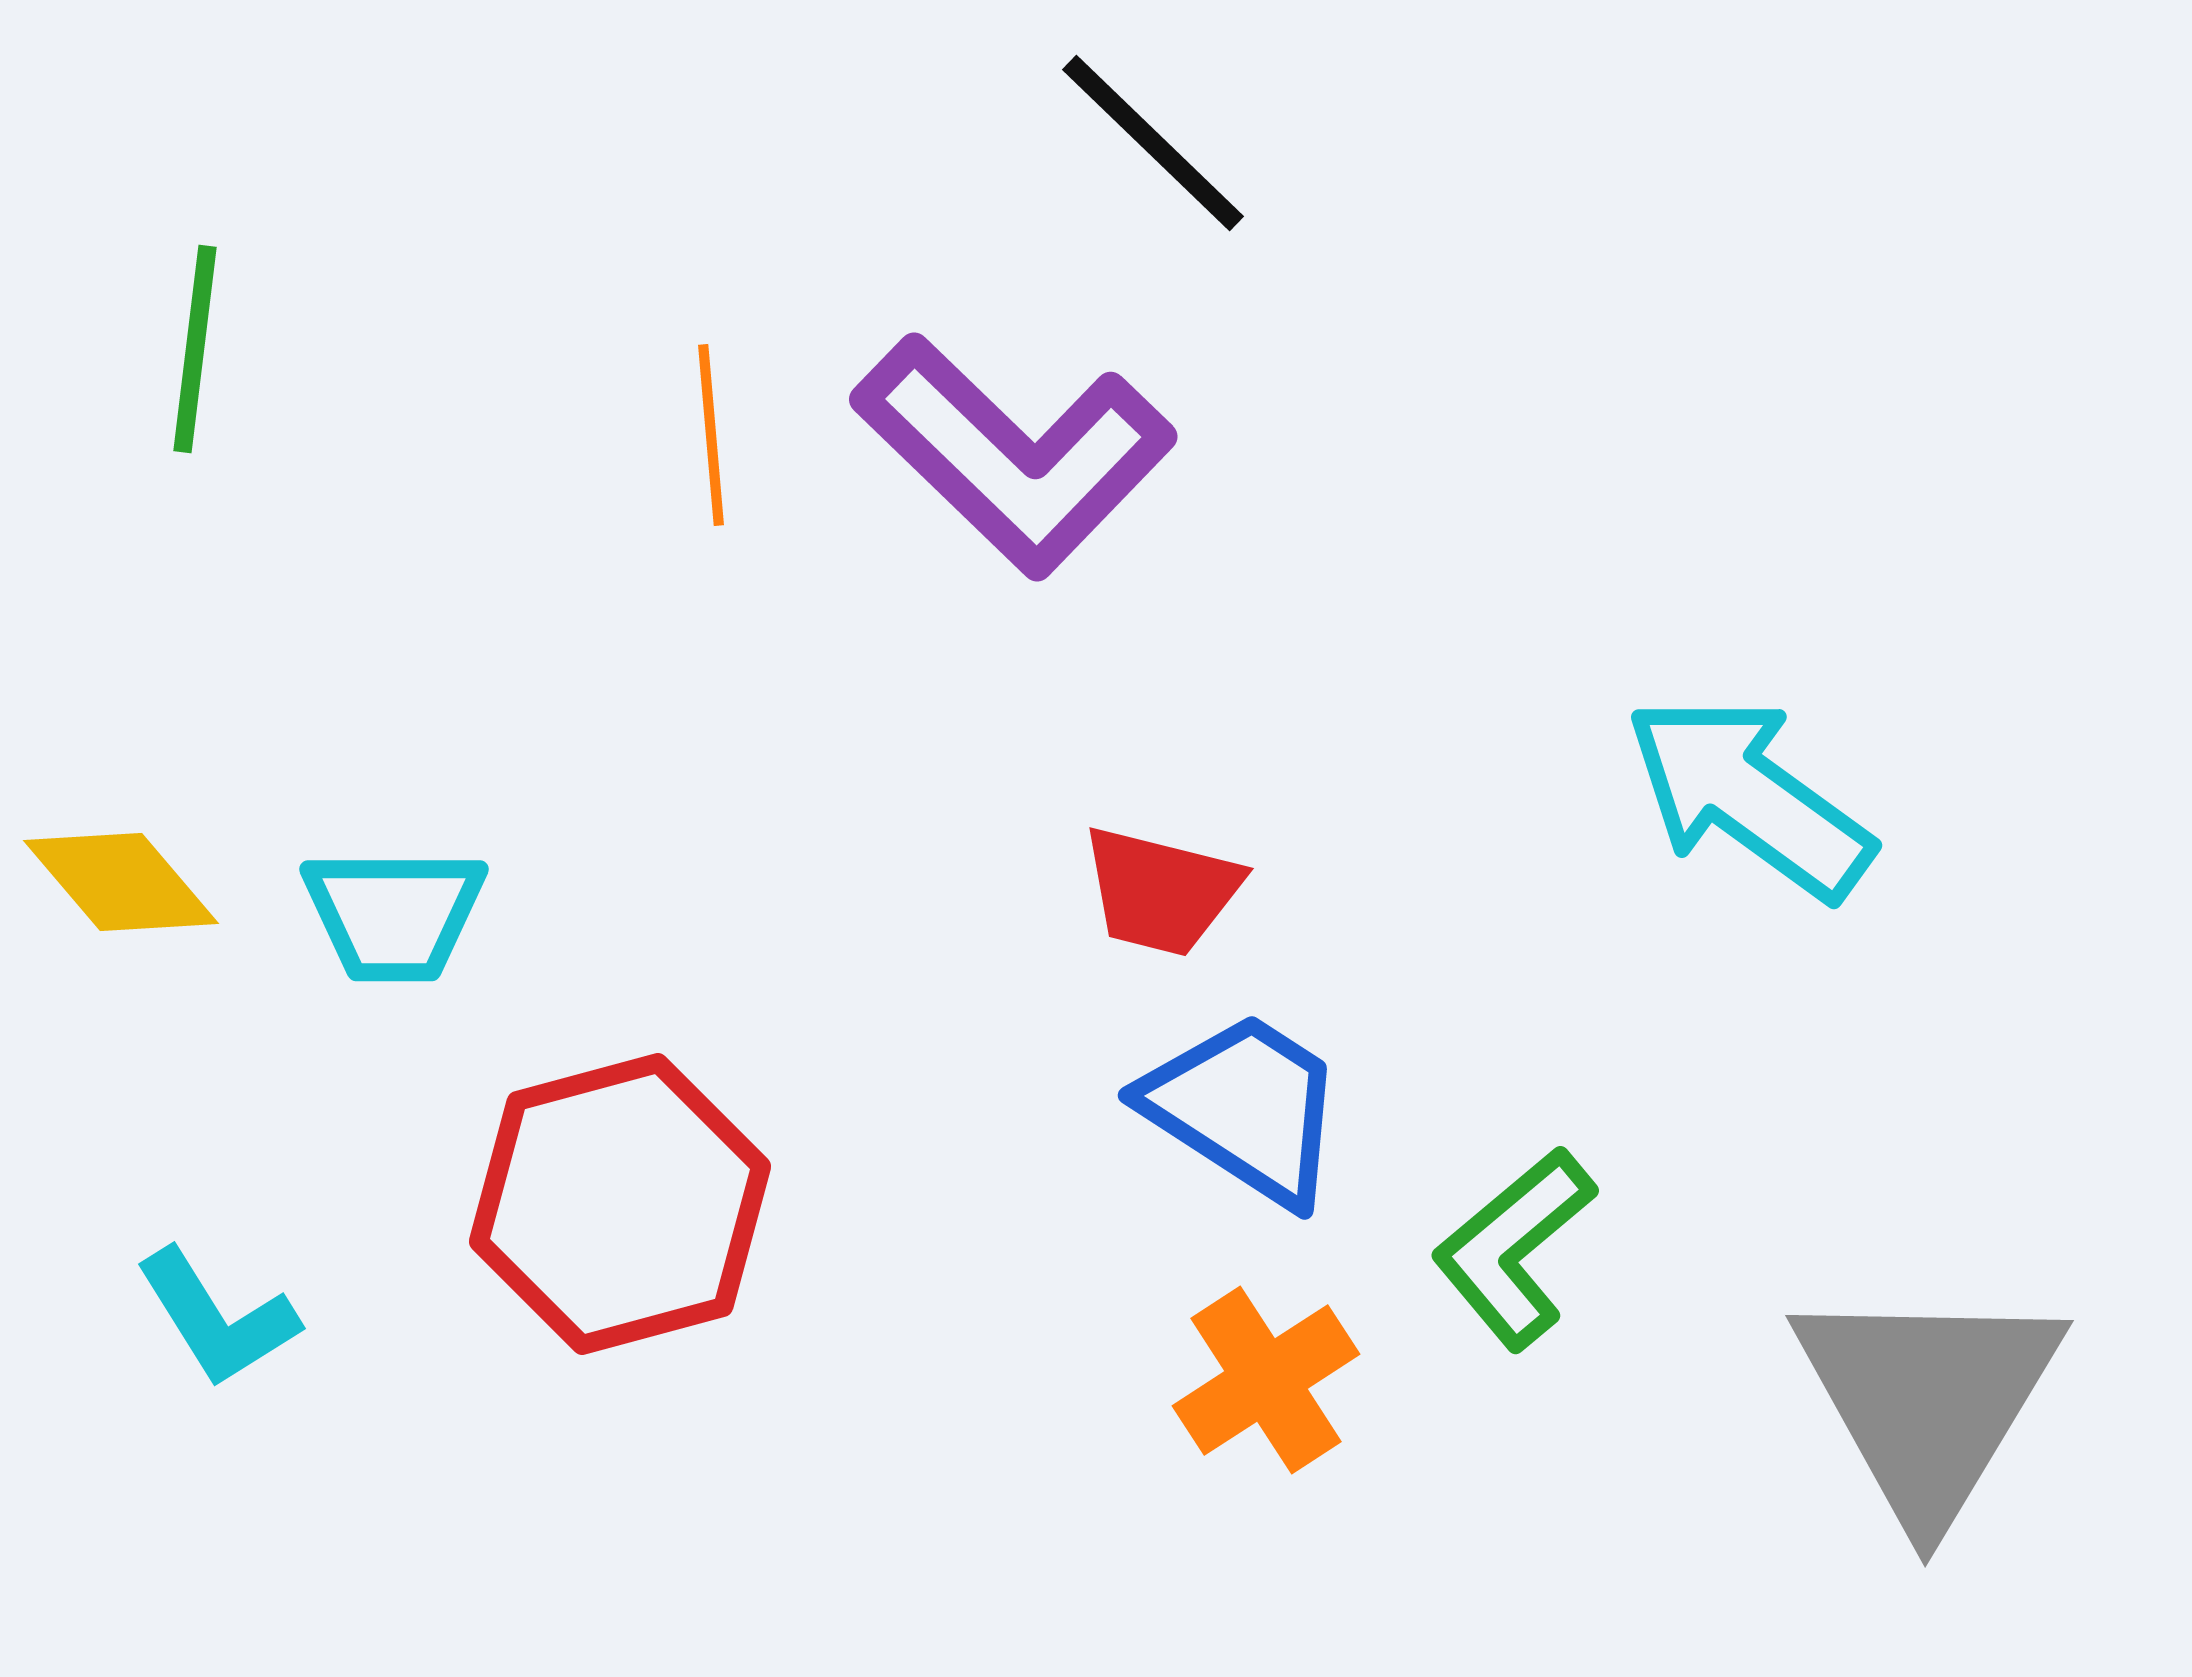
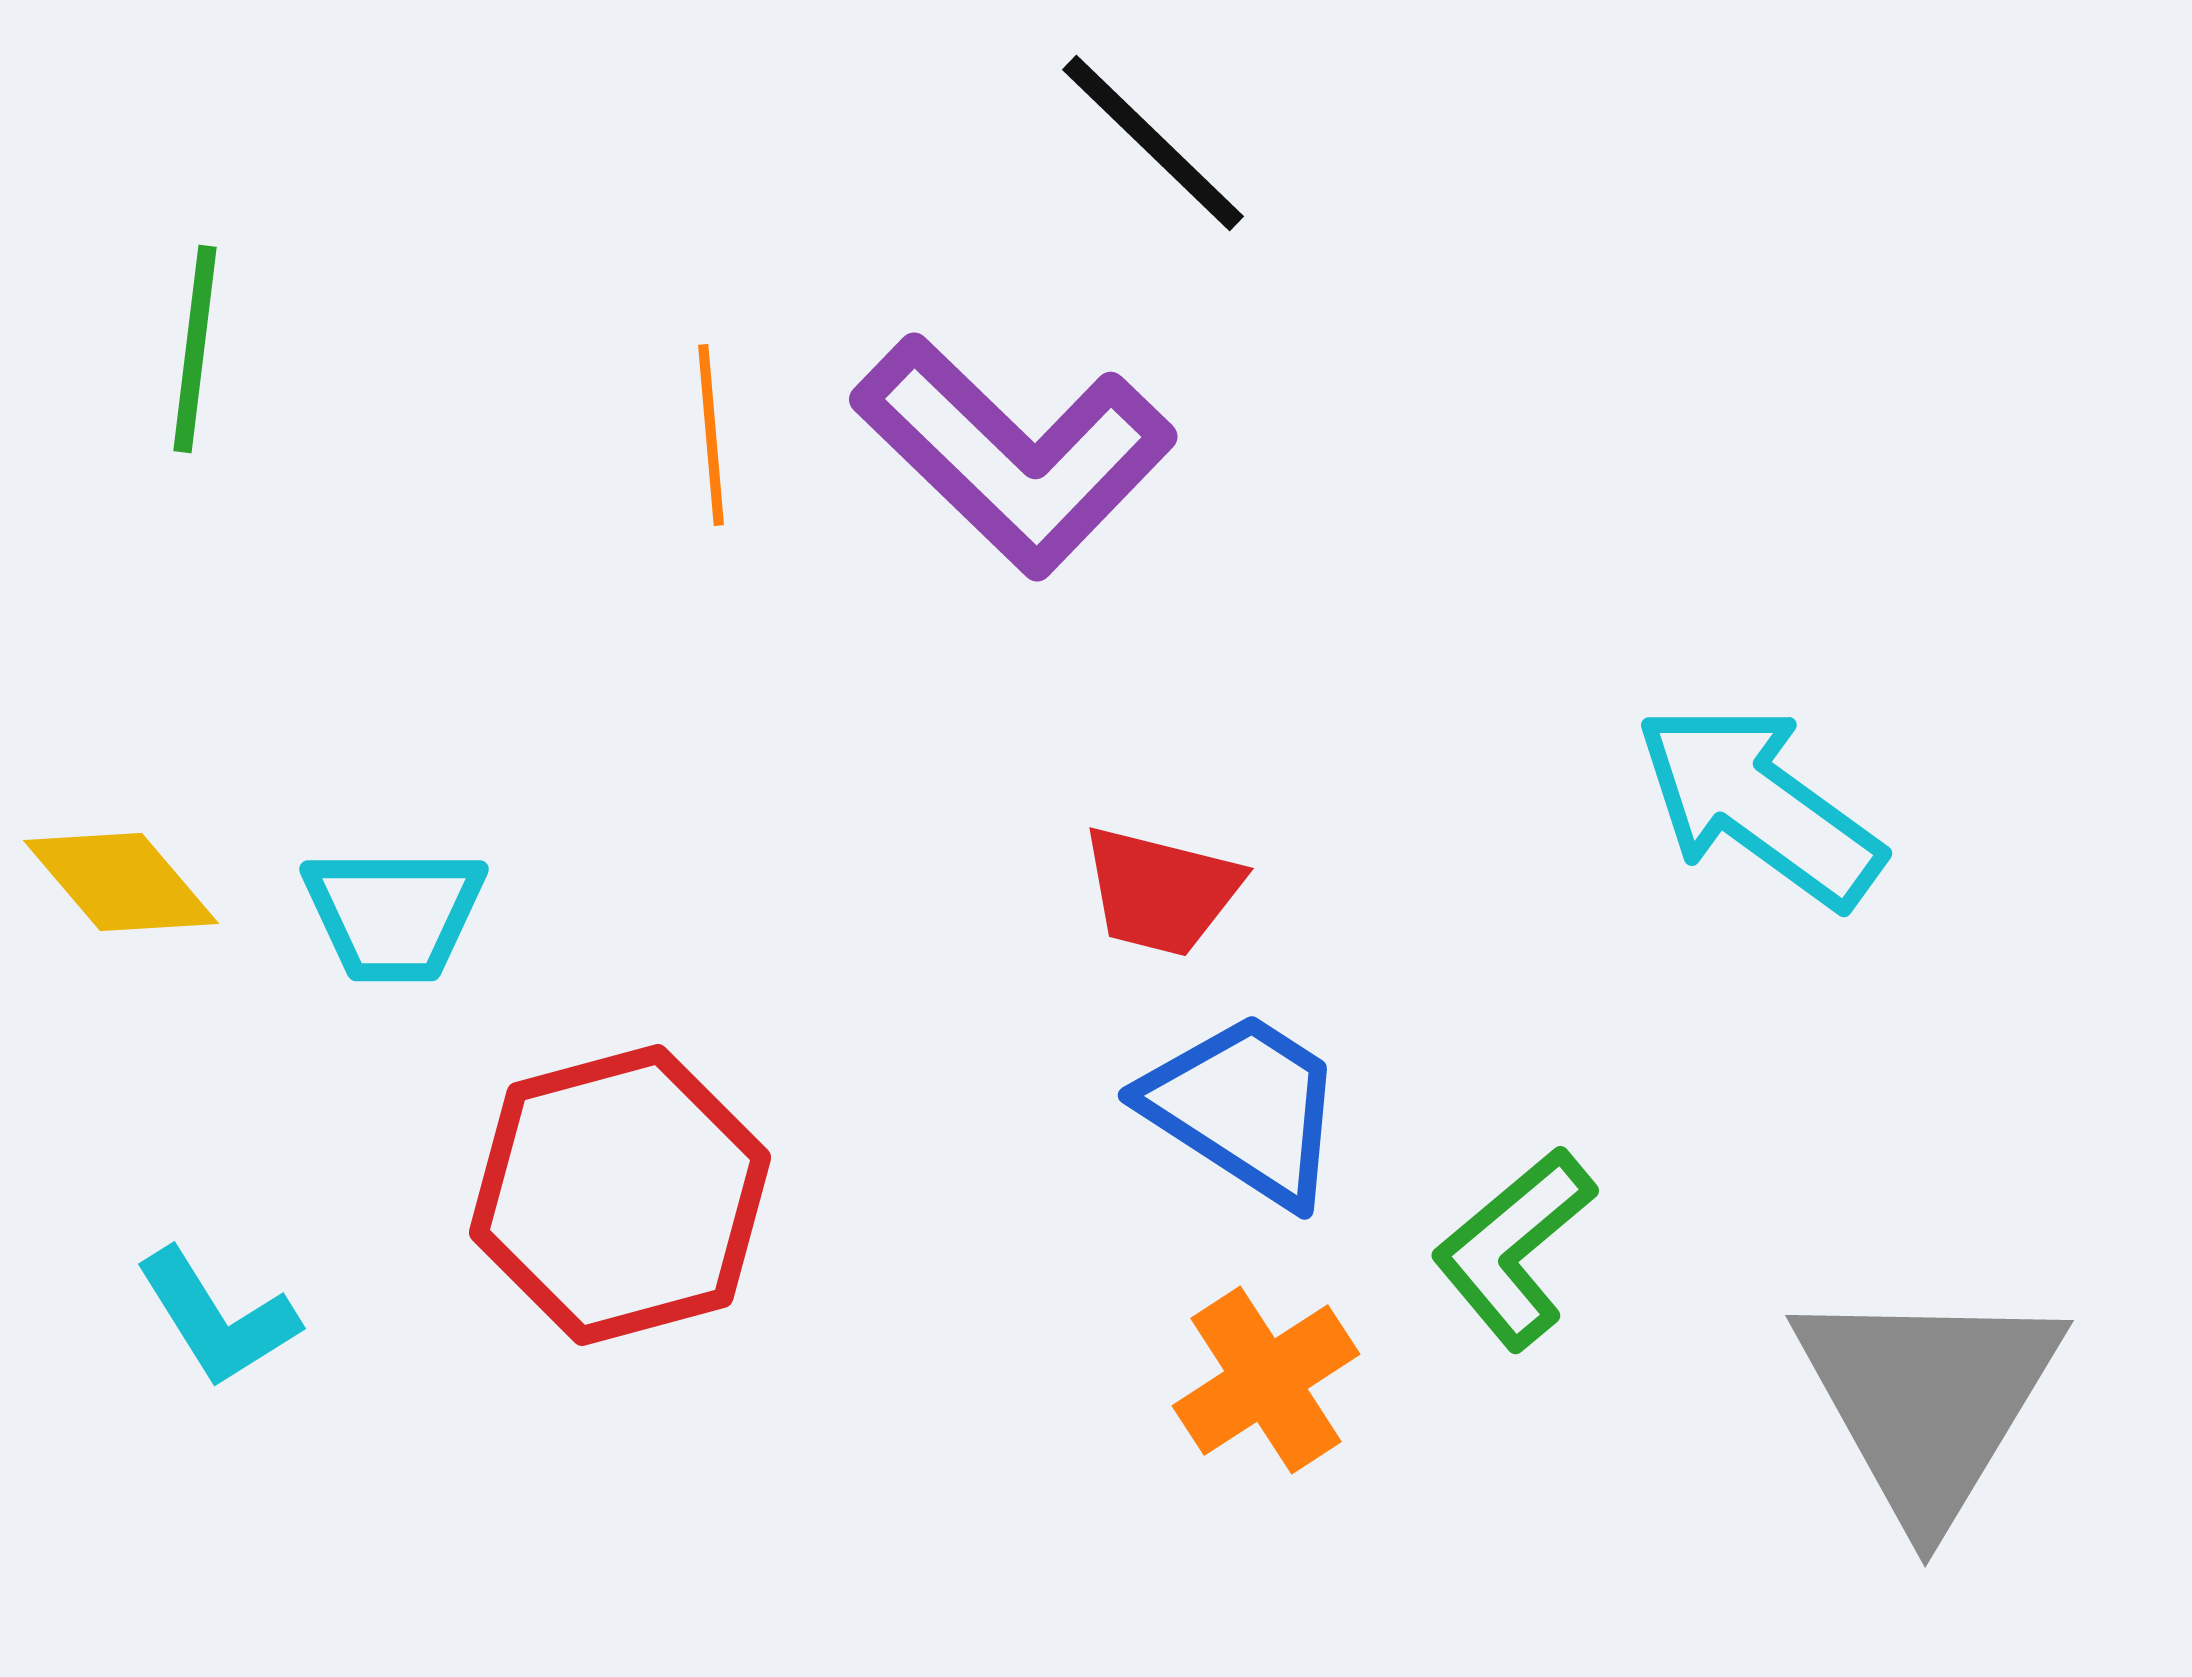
cyan arrow: moved 10 px right, 8 px down
red hexagon: moved 9 px up
